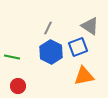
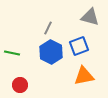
gray triangle: moved 9 px up; rotated 18 degrees counterclockwise
blue square: moved 1 px right, 1 px up
green line: moved 4 px up
red circle: moved 2 px right, 1 px up
